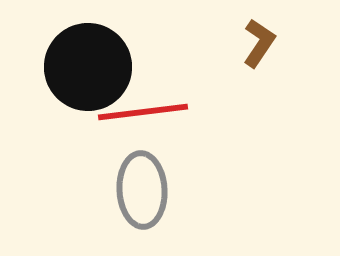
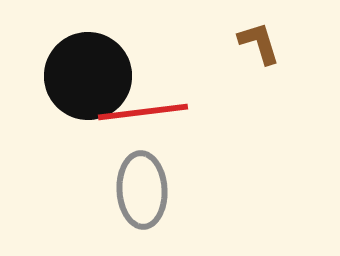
brown L-shape: rotated 51 degrees counterclockwise
black circle: moved 9 px down
